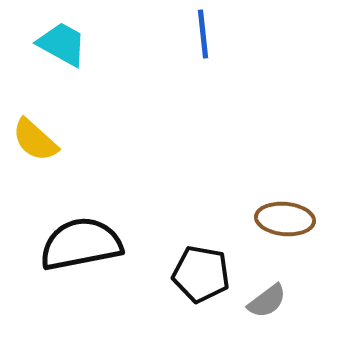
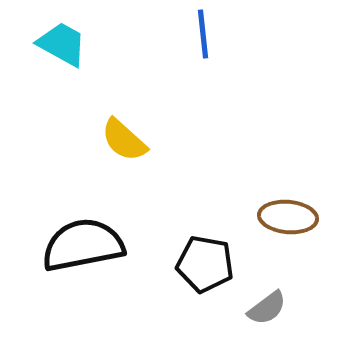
yellow semicircle: moved 89 px right
brown ellipse: moved 3 px right, 2 px up
black semicircle: moved 2 px right, 1 px down
black pentagon: moved 4 px right, 10 px up
gray semicircle: moved 7 px down
